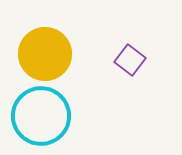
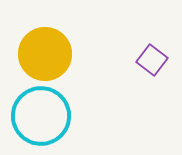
purple square: moved 22 px right
